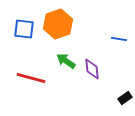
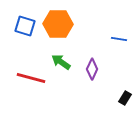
orange hexagon: rotated 20 degrees clockwise
blue square: moved 1 px right, 3 px up; rotated 10 degrees clockwise
green arrow: moved 5 px left, 1 px down
purple diamond: rotated 30 degrees clockwise
black rectangle: rotated 24 degrees counterclockwise
